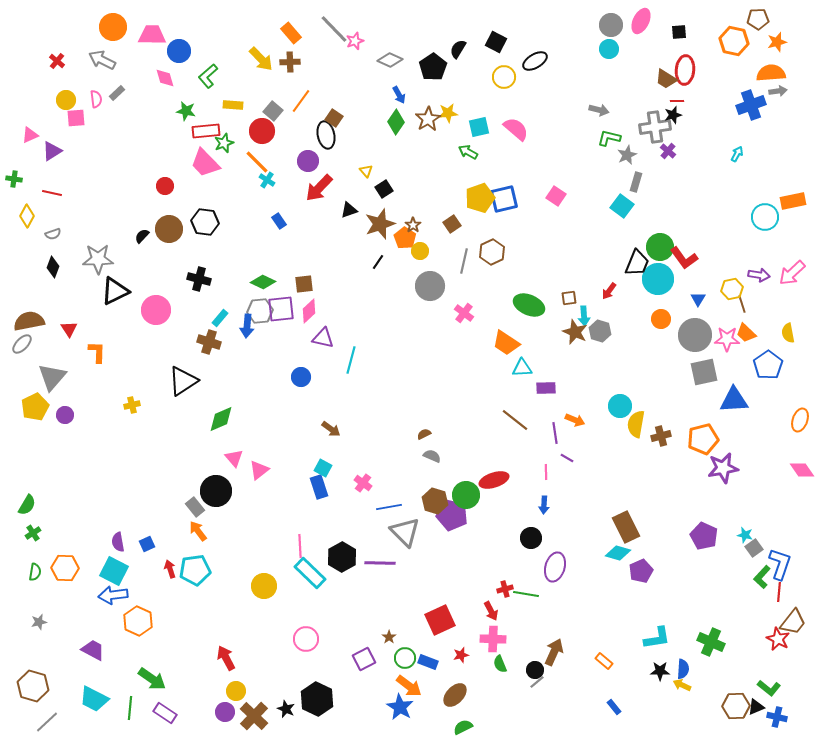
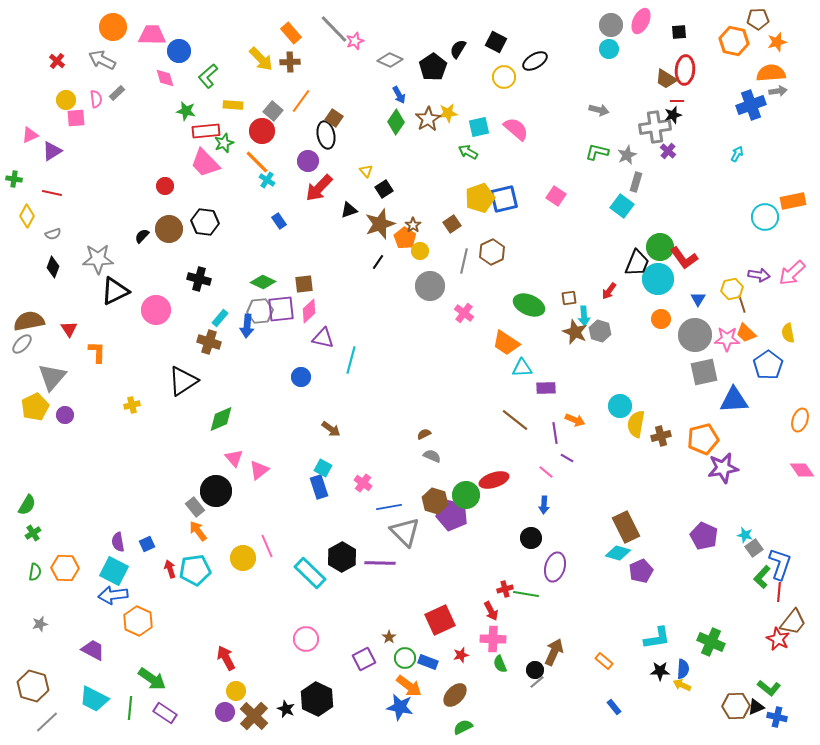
green L-shape at (609, 138): moved 12 px left, 14 px down
pink line at (546, 472): rotated 49 degrees counterclockwise
pink line at (300, 546): moved 33 px left; rotated 20 degrees counterclockwise
yellow circle at (264, 586): moved 21 px left, 28 px up
gray star at (39, 622): moved 1 px right, 2 px down
blue star at (400, 707): rotated 20 degrees counterclockwise
